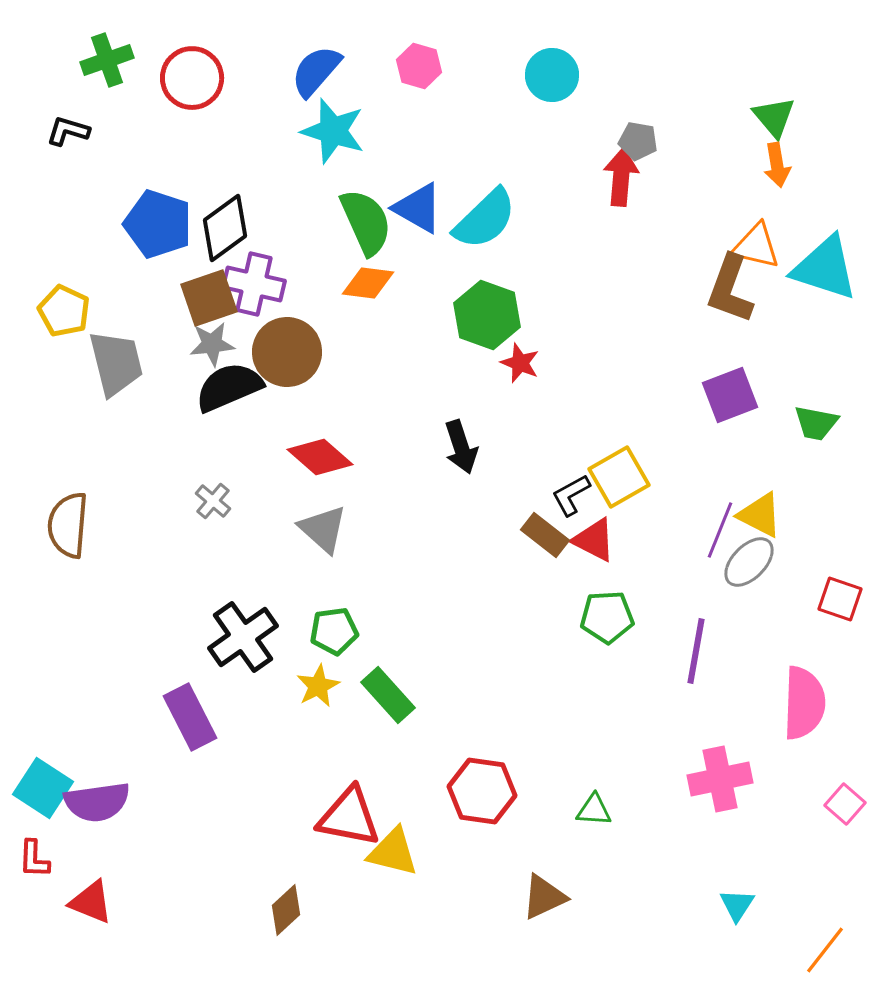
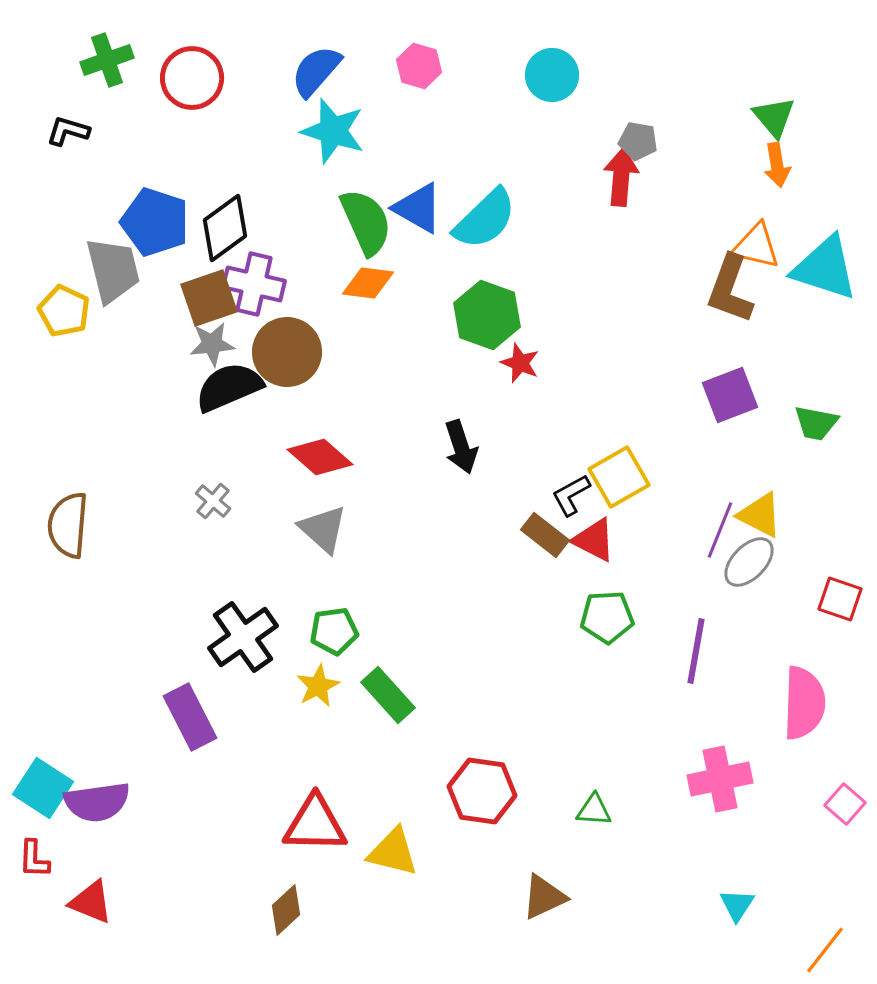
blue pentagon at (158, 224): moved 3 px left, 2 px up
gray trapezoid at (116, 363): moved 3 px left, 93 px up
red triangle at (349, 817): moved 34 px left, 7 px down; rotated 10 degrees counterclockwise
